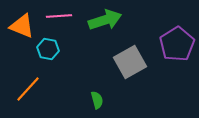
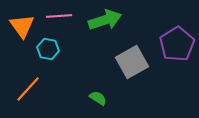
orange triangle: rotated 32 degrees clockwise
gray square: moved 2 px right
green semicircle: moved 1 px right, 2 px up; rotated 42 degrees counterclockwise
